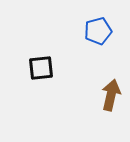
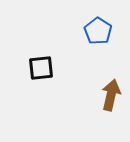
blue pentagon: rotated 24 degrees counterclockwise
